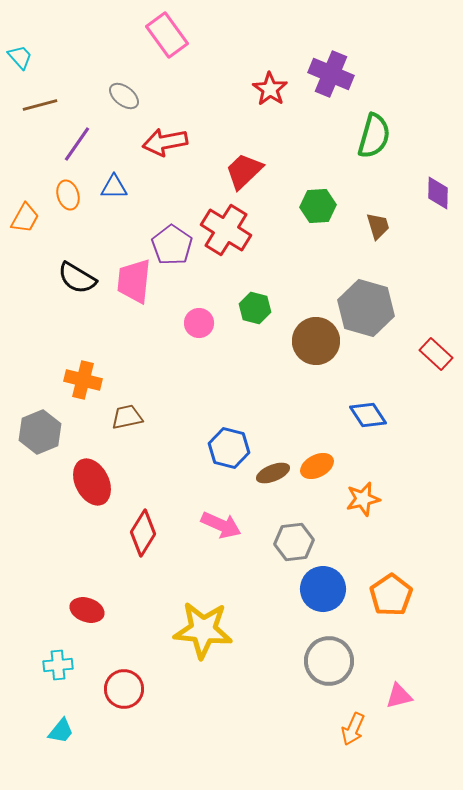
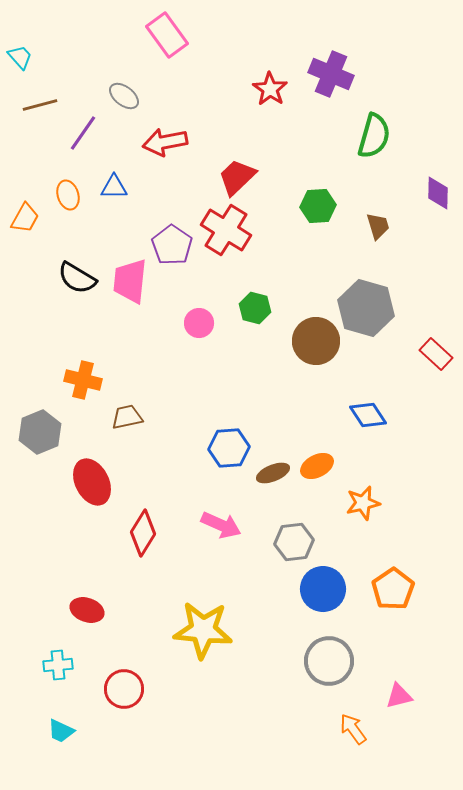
purple line at (77, 144): moved 6 px right, 11 px up
red trapezoid at (244, 171): moved 7 px left, 6 px down
pink trapezoid at (134, 281): moved 4 px left
blue hexagon at (229, 448): rotated 18 degrees counterclockwise
orange star at (363, 499): moved 4 px down
orange pentagon at (391, 595): moved 2 px right, 6 px up
orange arrow at (353, 729): rotated 120 degrees clockwise
cyan trapezoid at (61, 731): rotated 76 degrees clockwise
